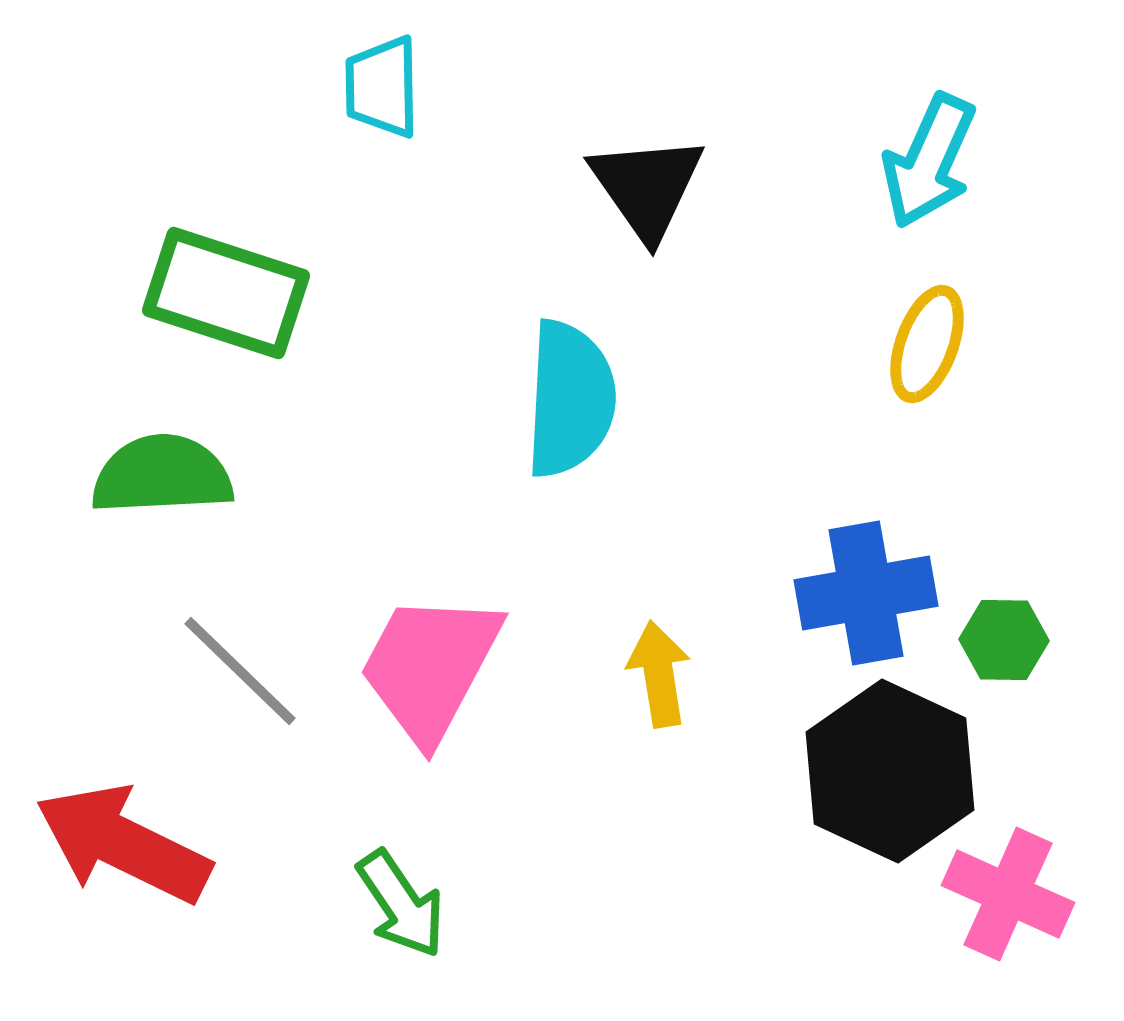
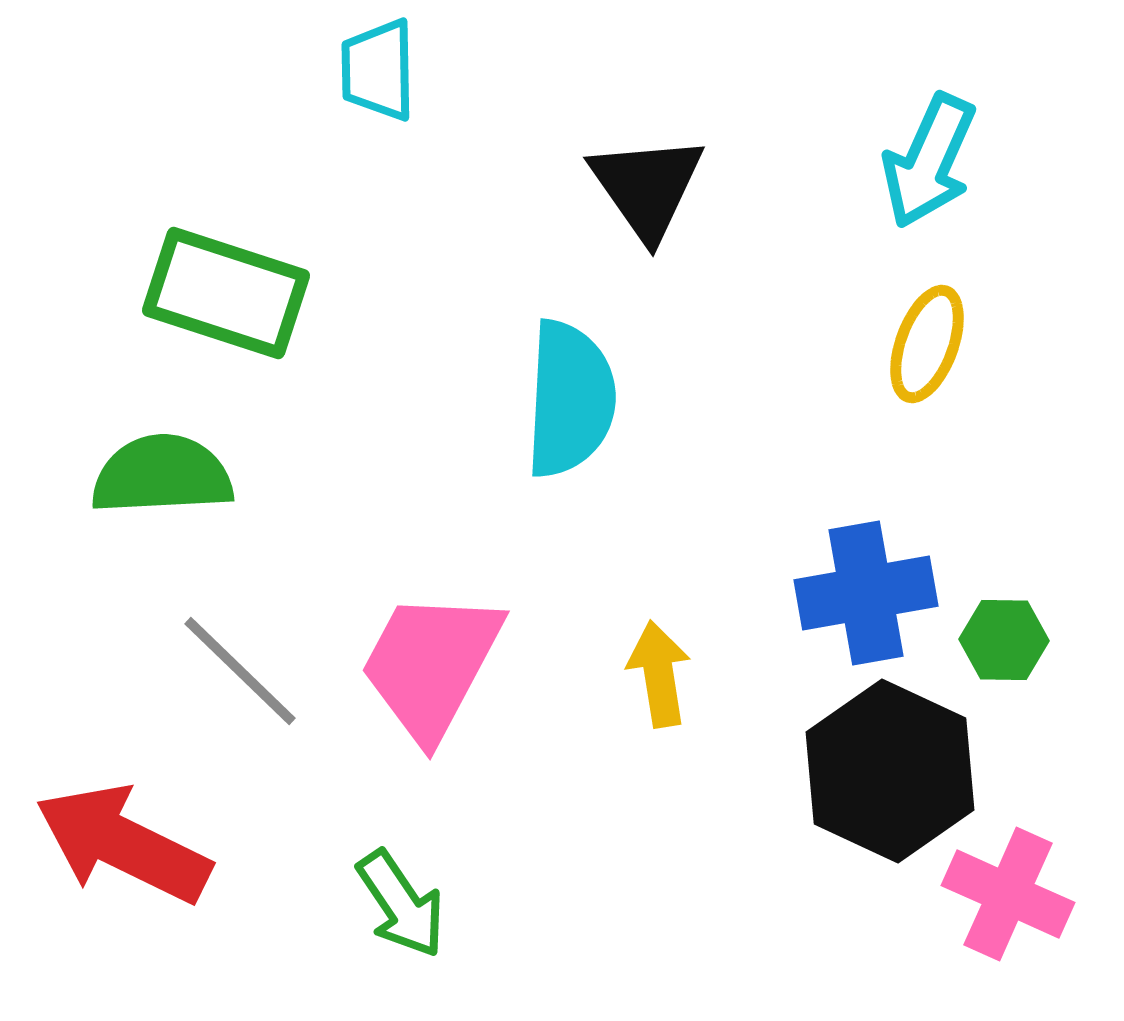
cyan trapezoid: moved 4 px left, 17 px up
pink trapezoid: moved 1 px right, 2 px up
